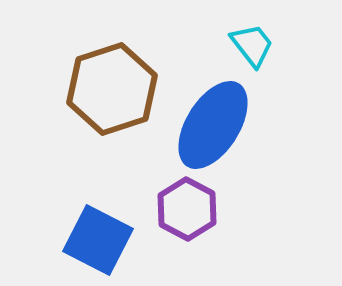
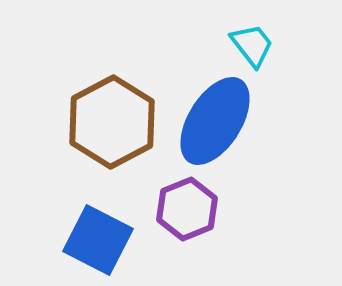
brown hexagon: moved 33 px down; rotated 10 degrees counterclockwise
blue ellipse: moved 2 px right, 4 px up
purple hexagon: rotated 10 degrees clockwise
